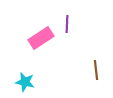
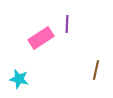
brown line: rotated 18 degrees clockwise
cyan star: moved 6 px left, 3 px up
